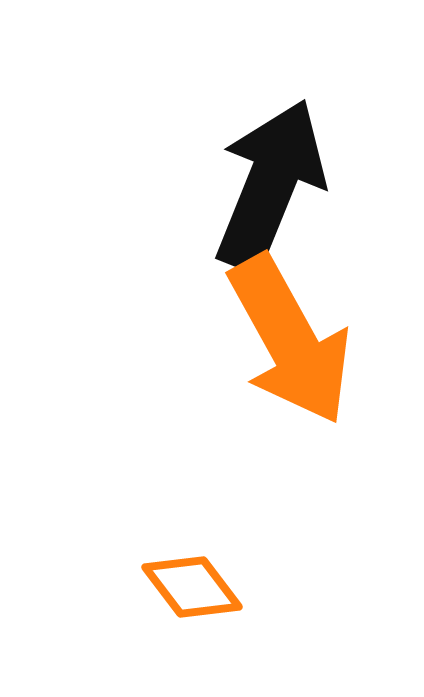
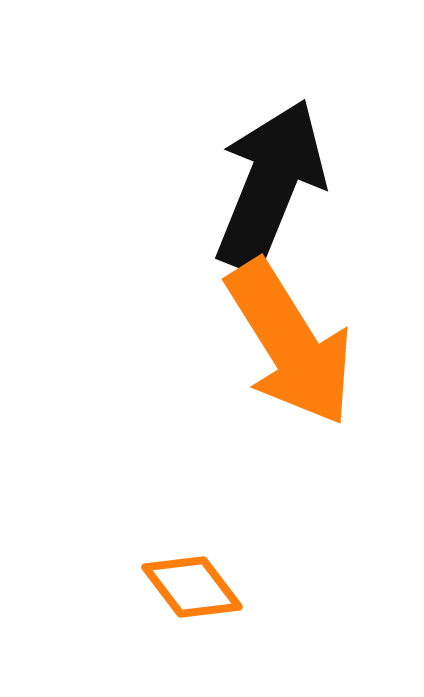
orange arrow: moved 3 px down; rotated 3 degrees counterclockwise
